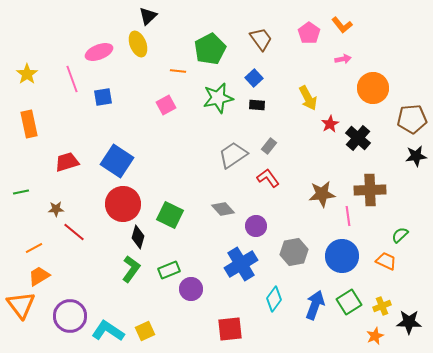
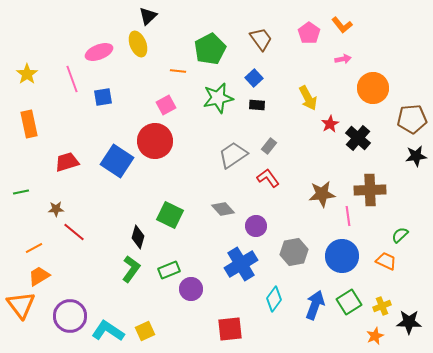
red circle at (123, 204): moved 32 px right, 63 px up
